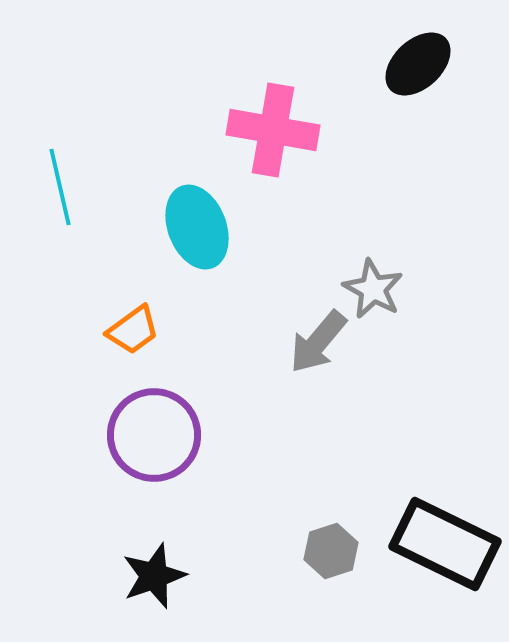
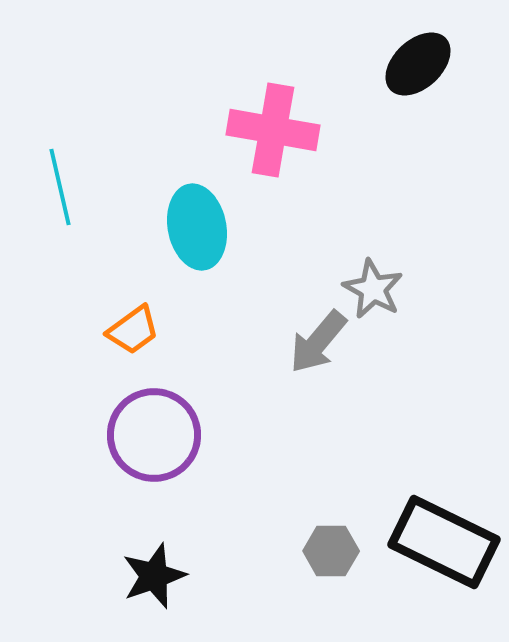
cyan ellipse: rotated 10 degrees clockwise
black rectangle: moved 1 px left, 2 px up
gray hexagon: rotated 18 degrees clockwise
